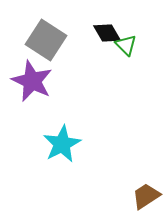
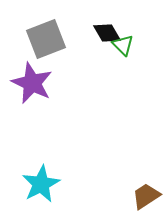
gray square: moved 1 px up; rotated 36 degrees clockwise
green triangle: moved 3 px left
purple star: moved 2 px down
cyan star: moved 21 px left, 40 px down
